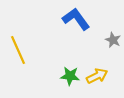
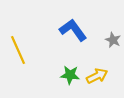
blue L-shape: moved 3 px left, 11 px down
green star: moved 1 px up
